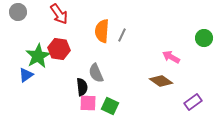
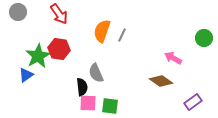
orange semicircle: rotated 15 degrees clockwise
pink arrow: moved 2 px right, 1 px down
green square: rotated 18 degrees counterclockwise
